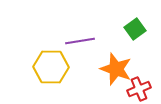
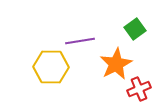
orange star: moved 5 px up; rotated 24 degrees clockwise
